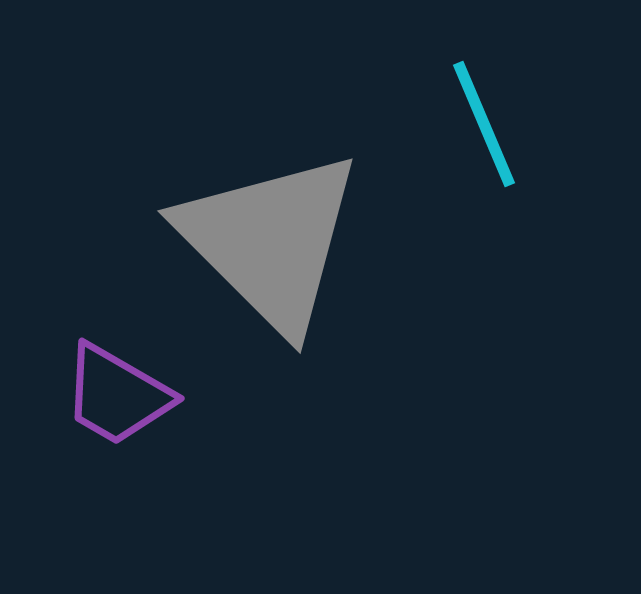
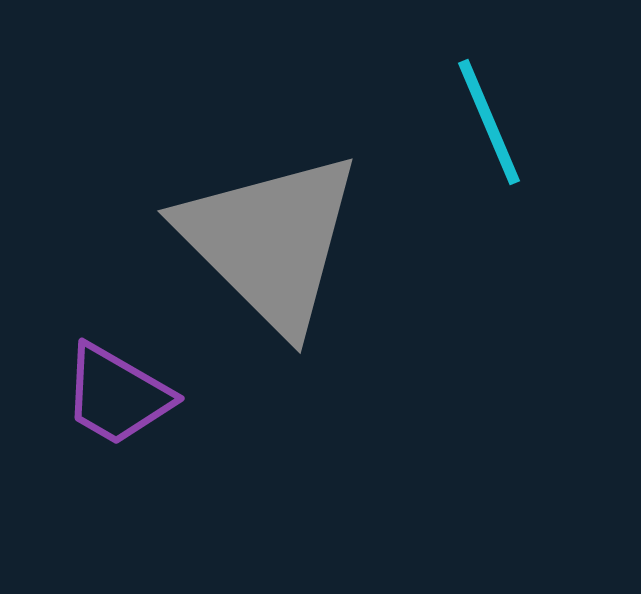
cyan line: moved 5 px right, 2 px up
